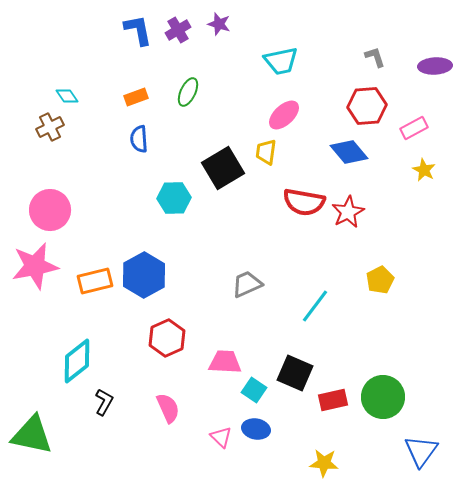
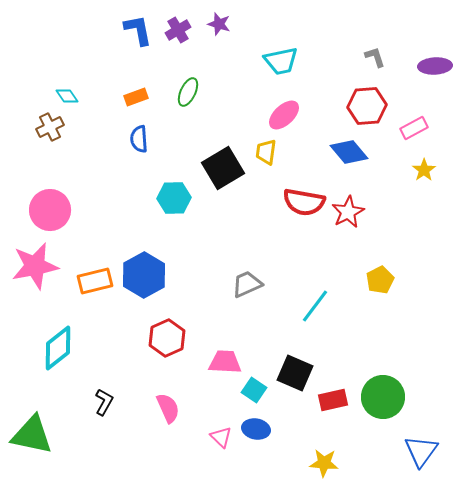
yellow star at (424, 170): rotated 10 degrees clockwise
cyan diamond at (77, 361): moved 19 px left, 13 px up
